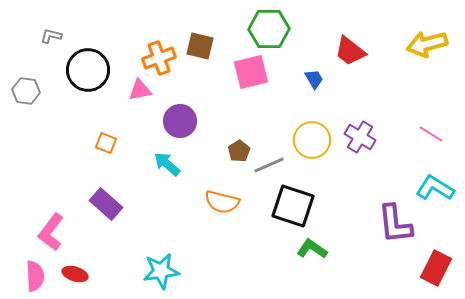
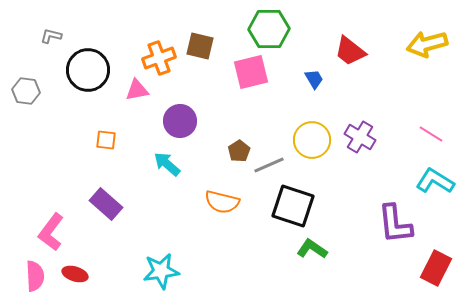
pink triangle: moved 3 px left
orange square: moved 3 px up; rotated 15 degrees counterclockwise
cyan L-shape: moved 7 px up
